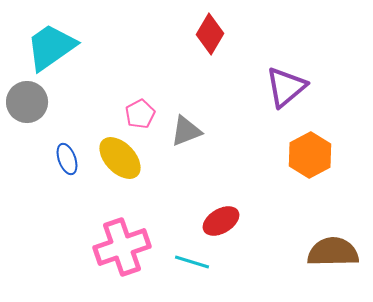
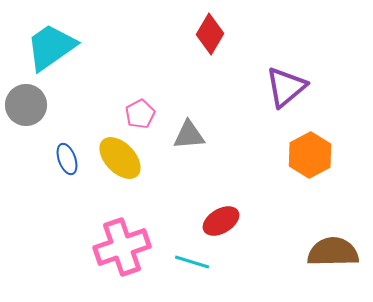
gray circle: moved 1 px left, 3 px down
gray triangle: moved 3 px right, 4 px down; rotated 16 degrees clockwise
